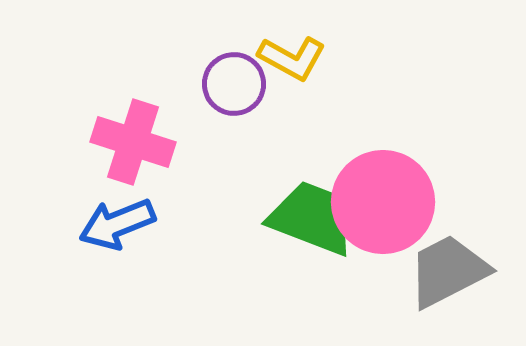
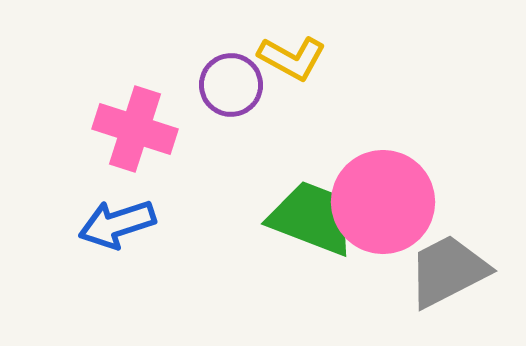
purple circle: moved 3 px left, 1 px down
pink cross: moved 2 px right, 13 px up
blue arrow: rotated 4 degrees clockwise
